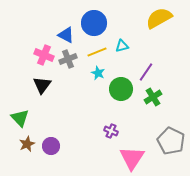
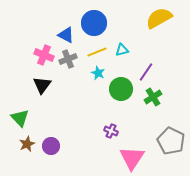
cyan triangle: moved 4 px down
